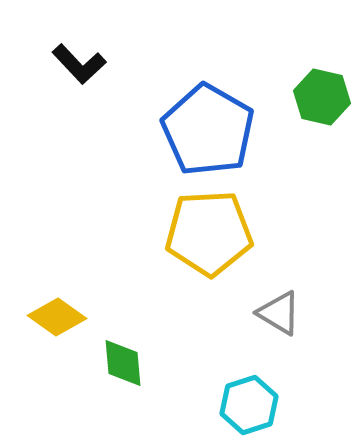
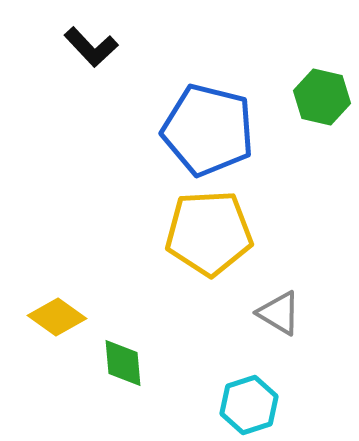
black L-shape: moved 12 px right, 17 px up
blue pentagon: rotated 16 degrees counterclockwise
